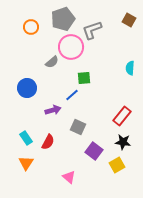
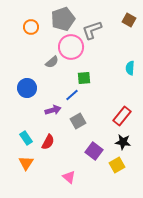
gray square: moved 6 px up; rotated 35 degrees clockwise
